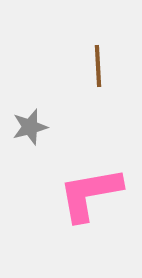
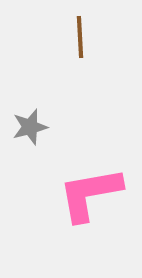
brown line: moved 18 px left, 29 px up
